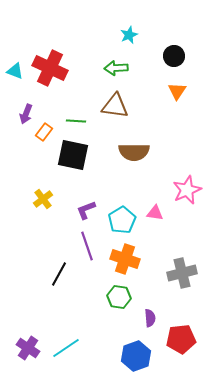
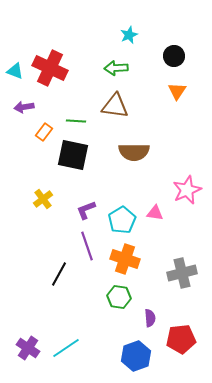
purple arrow: moved 2 px left, 7 px up; rotated 60 degrees clockwise
